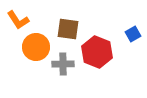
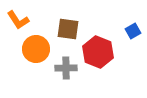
blue square: moved 3 px up
orange circle: moved 2 px down
red hexagon: moved 1 px right
gray cross: moved 3 px right, 4 px down
